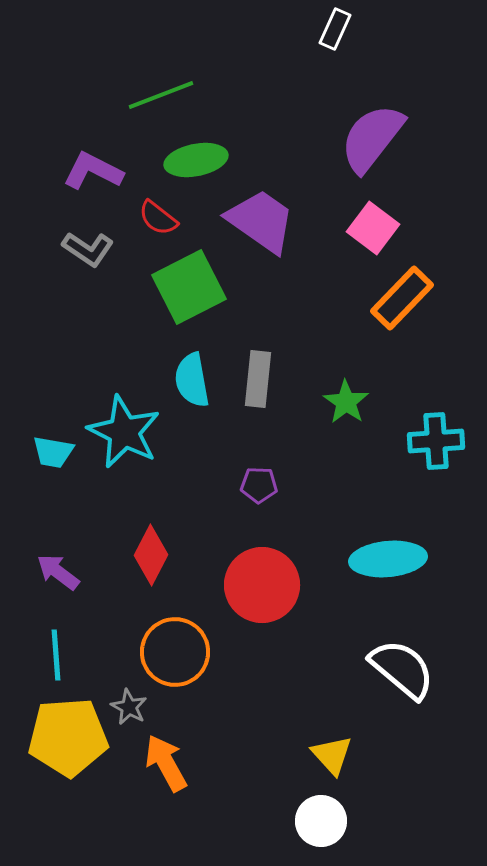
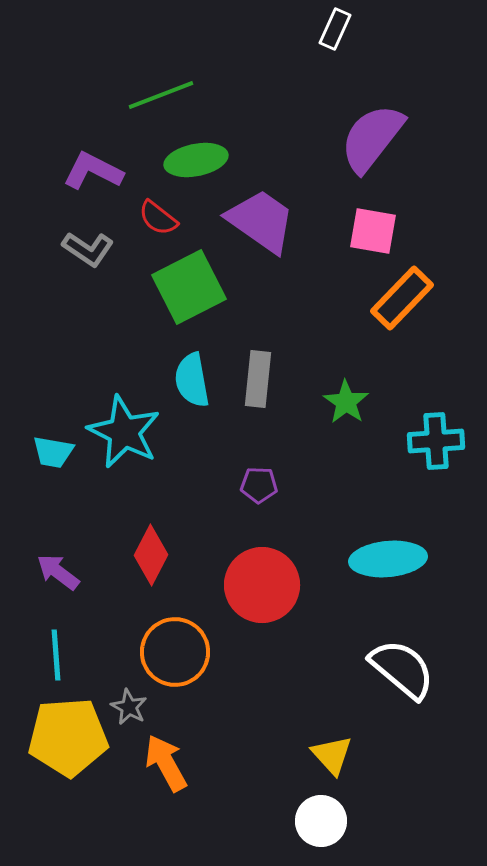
pink square: moved 3 px down; rotated 27 degrees counterclockwise
